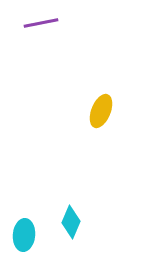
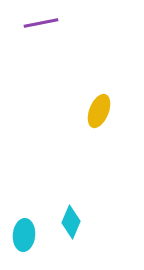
yellow ellipse: moved 2 px left
